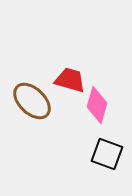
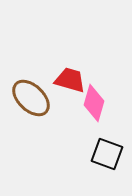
brown ellipse: moved 1 px left, 3 px up
pink diamond: moved 3 px left, 2 px up
